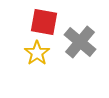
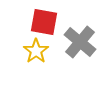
yellow star: moved 1 px left, 2 px up
